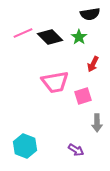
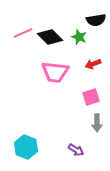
black semicircle: moved 6 px right, 6 px down
green star: rotated 14 degrees counterclockwise
red arrow: rotated 42 degrees clockwise
pink trapezoid: moved 10 px up; rotated 16 degrees clockwise
pink square: moved 8 px right, 1 px down
cyan hexagon: moved 1 px right, 1 px down
